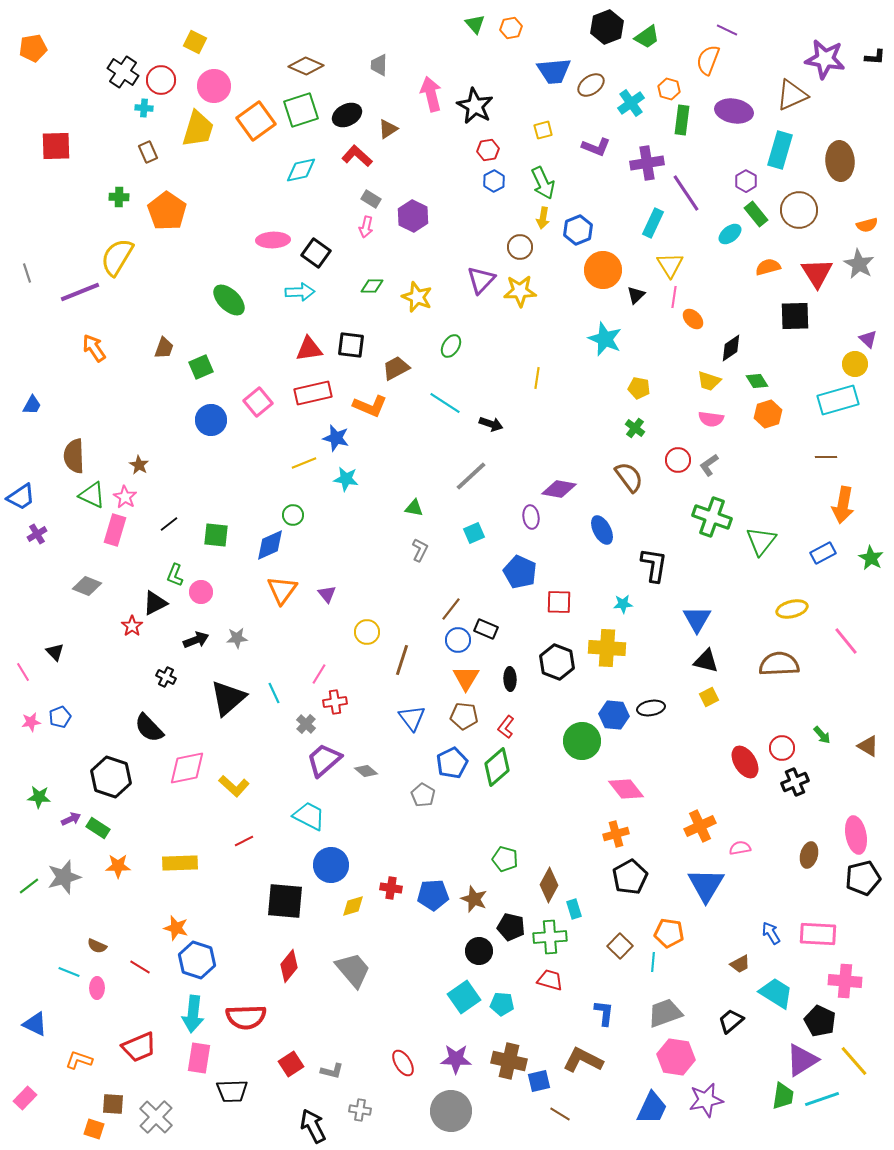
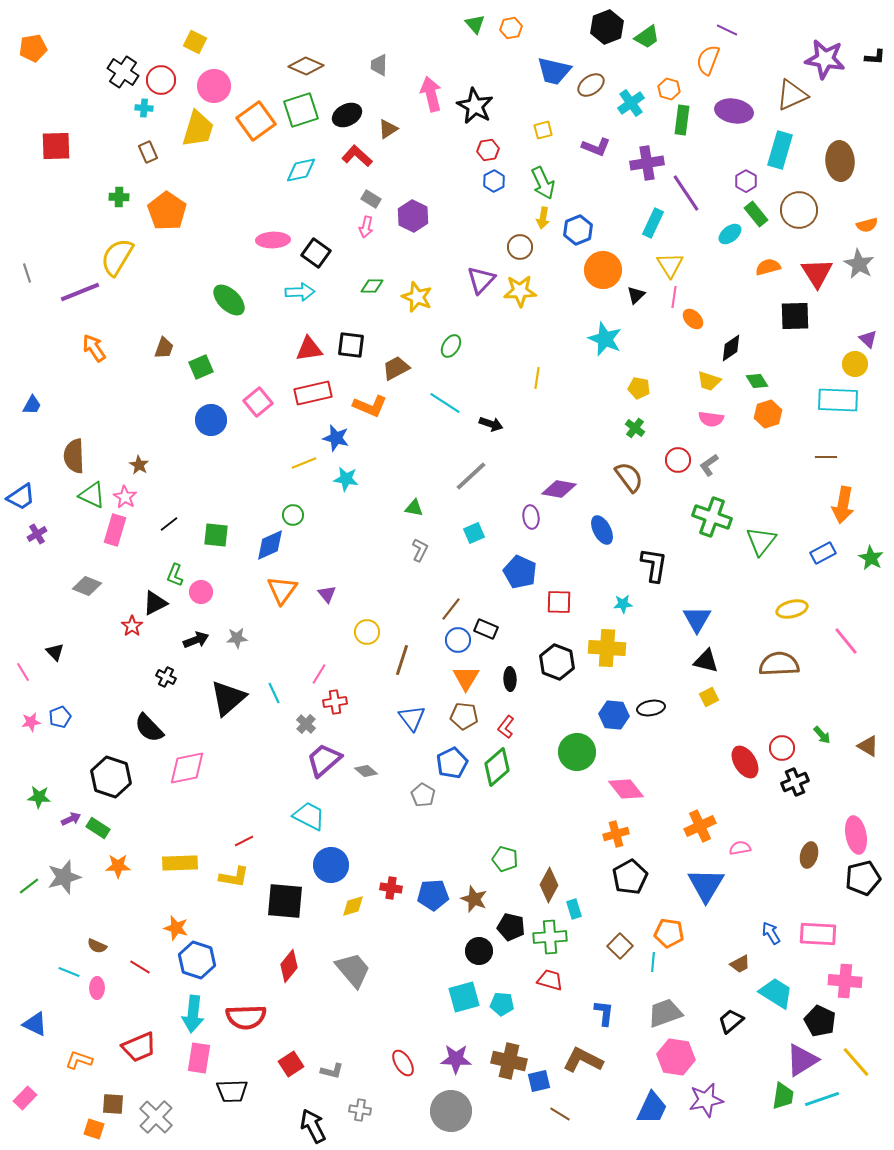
blue trapezoid at (554, 71): rotated 18 degrees clockwise
cyan rectangle at (838, 400): rotated 18 degrees clockwise
green circle at (582, 741): moved 5 px left, 11 px down
yellow L-shape at (234, 786): moved 91 px down; rotated 32 degrees counterclockwise
cyan square at (464, 997): rotated 20 degrees clockwise
yellow line at (854, 1061): moved 2 px right, 1 px down
